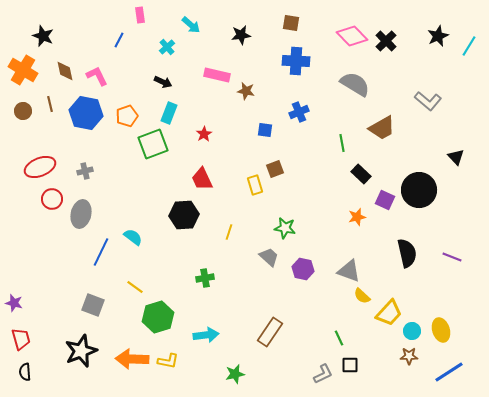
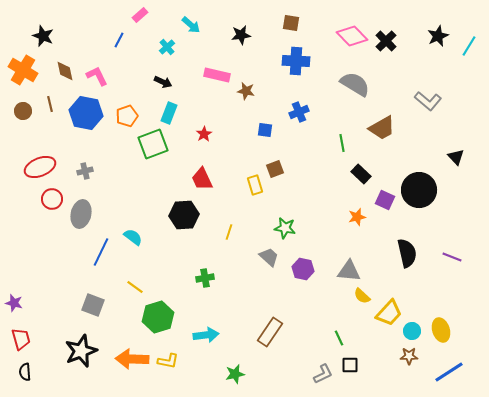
pink rectangle at (140, 15): rotated 56 degrees clockwise
gray triangle at (349, 271): rotated 15 degrees counterclockwise
